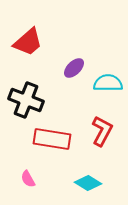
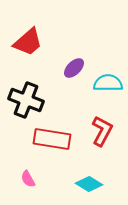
cyan diamond: moved 1 px right, 1 px down
